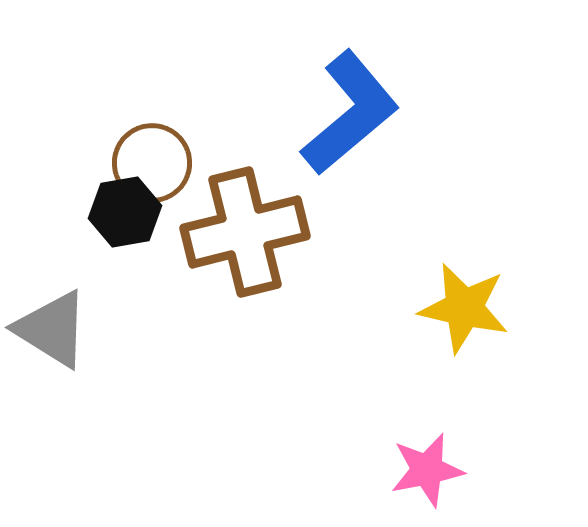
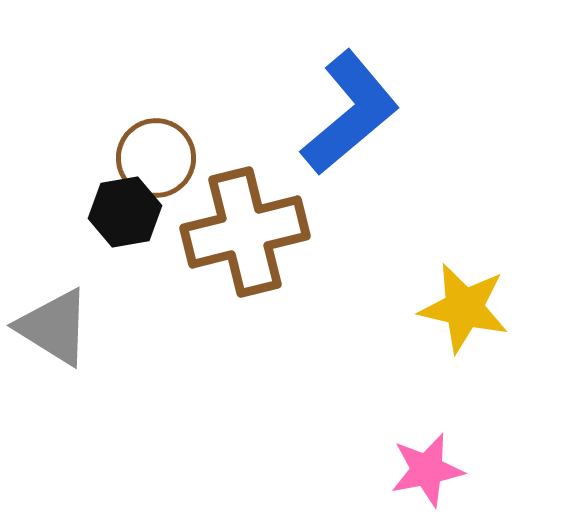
brown circle: moved 4 px right, 5 px up
gray triangle: moved 2 px right, 2 px up
